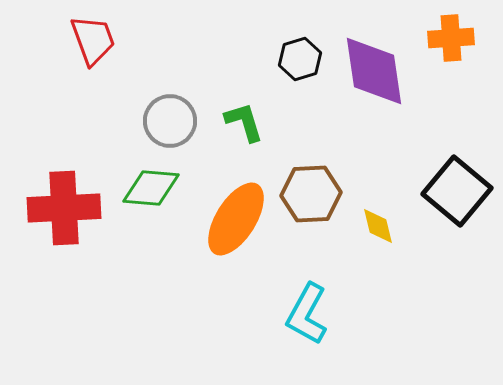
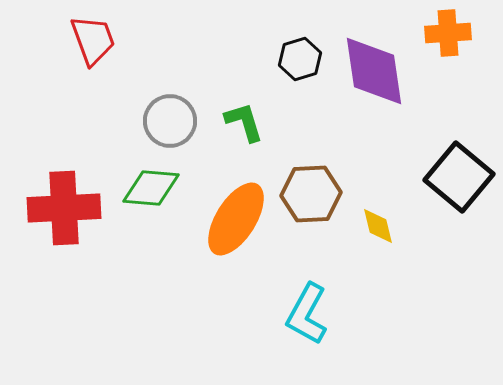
orange cross: moved 3 px left, 5 px up
black square: moved 2 px right, 14 px up
